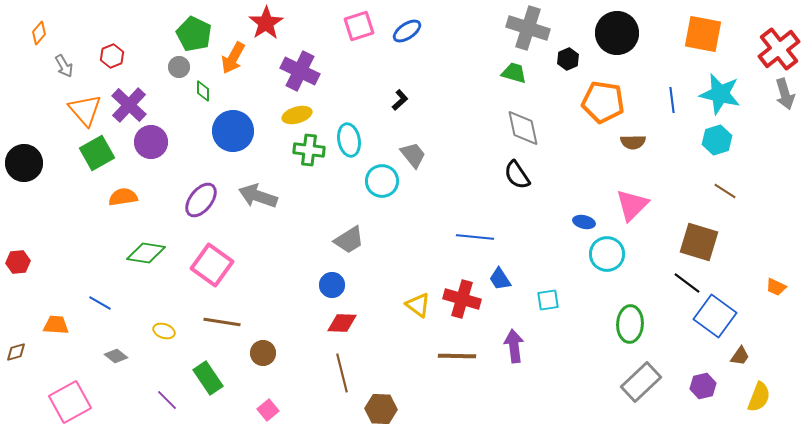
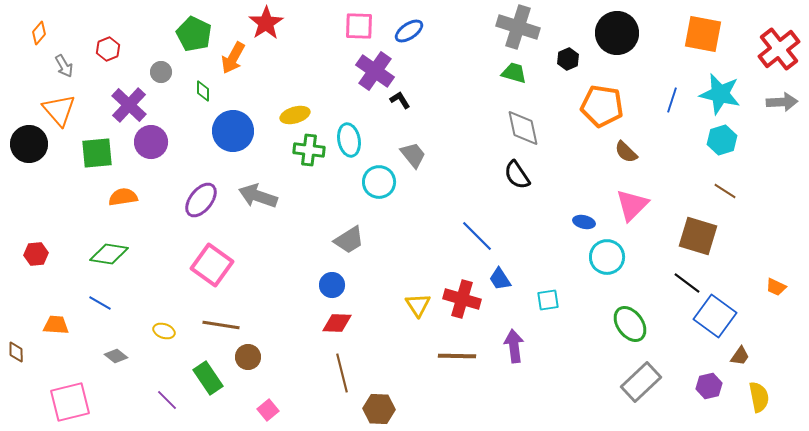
pink square at (359, 26): rotated 20 degrees clockwise
gray cross at (528, 28): moved 10 px left, 1 px up
blue ellipse at (407, 31): moved 2 px right
red hexagon at (112, 56): moved 4 px left, 7 px up
gray circle at (179, 67): moved 18 px left, 5 px down
purple cross at (300, 71): moved 75 px right; rotated 9 degrees clockwise
gray arrow at (785, 94): moved 3 px left, 8 px down; rotated 76 degrees counterclockwise
black L-shape at (400, 100): rotated 80 degrees counterclockwise
blue line at (672, 100): rotated 25 degrees clockwise
orange pentagon at (603, 102): moved 1 px left, 4 px down
orange triangle at (85, 110): moved 26 px left
yellow ellipse at (297, 115): moved 2 px left
cyan hexagon at (717, 140): moved 5 px right
brown semicircle at (633, 142): moved 7 px left, 10 px down; rotated 45 degrees clockwise
green square at (97, 153): rotated 24 degrees clockwise
black circle at (24, 163): moved 5 px right, 19 px up
cyan circle at (382, 181): moved 3 px left, 1 px down
blue line at (475, 237): moved 2 px right, 1 px up; rotated 39 degrees clockwise
brown square at (699, 242): moved 1 px left, 6 px up
green diamond at (146, 253): moved 37 px left, 1 px down
cyan circle at (607, 254): moved 3 px down
red hexagon at (18, 262): moved 18 px right, 8 px up
yellow triangle at (418, 305): rotated 20 degrees clockwise
brown line at (222, 322): moved 1 px left, 3 px down
red diamond at (342, 323): moved 5 px left
green ellipse at (630, 324): rotated 39 degrees counterclockwise
brown diamond at (16, 352): rotated 75 degrees counterclockwise
brown circle at (263, 353): moved 15 px left, 4 px down
purple hexagon at (703, 386): moved 6 px right
yellow semicircle at (759, 397): rotated 32 degrees counterclockwise
pink square at (70, 402): rotated 15 degrees clockwise
brown hexagon at (381, 409): moved 2 px left
